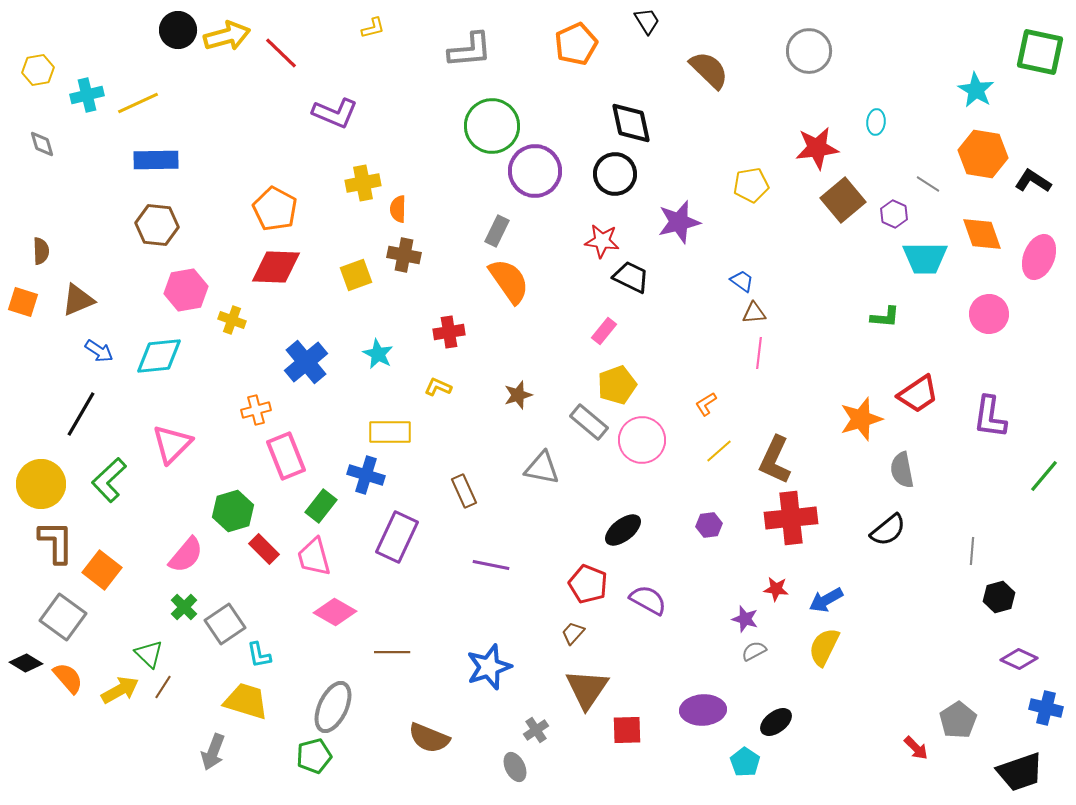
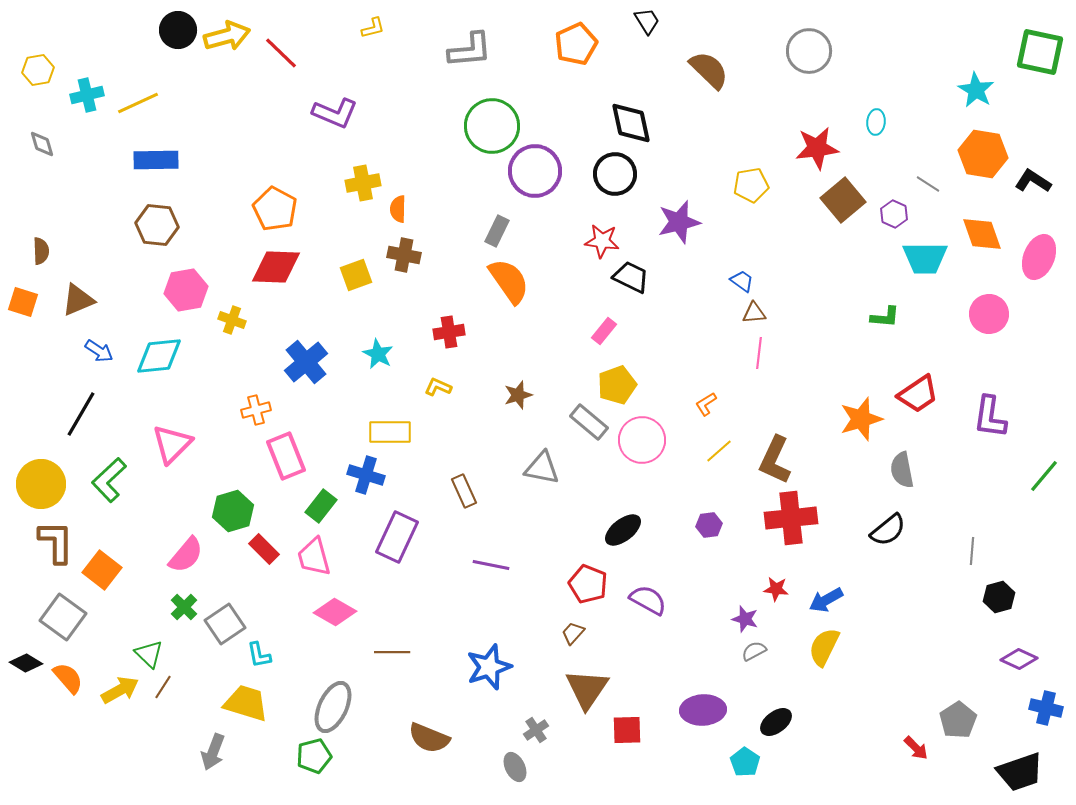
yellow trapezoid at (246, 701): moved 2 px down
